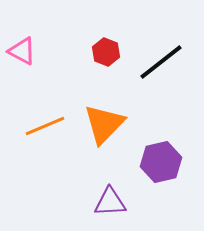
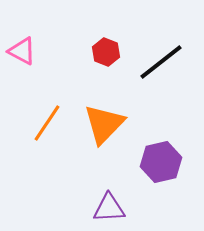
orange line: moved 2 px right, 3 px up; rotated 33 degrees counterclockwise
purple triangle: moved 1 px left, 6 px down
